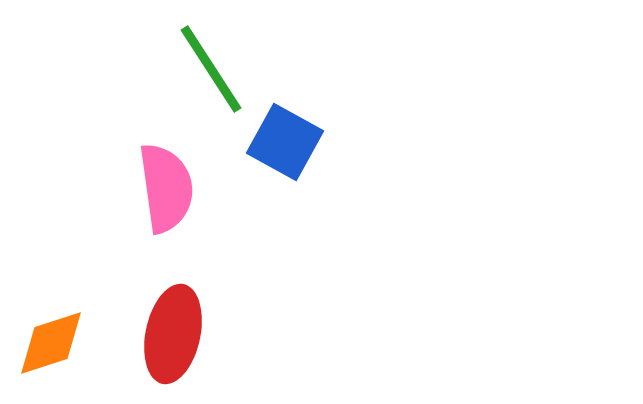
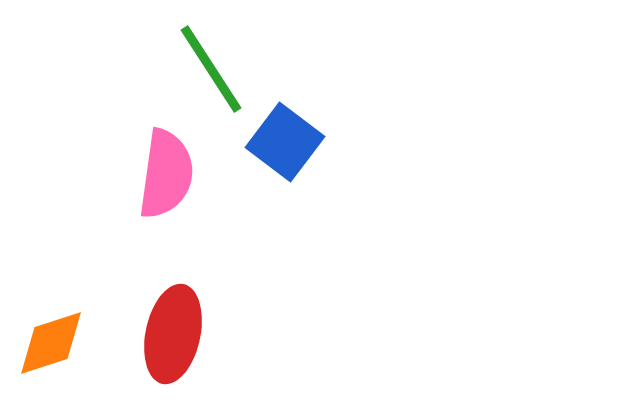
blue square: rotated 8 degrees clockwise
pink semicircle: moved 14 px up; rotated 16 degrees clockwise
